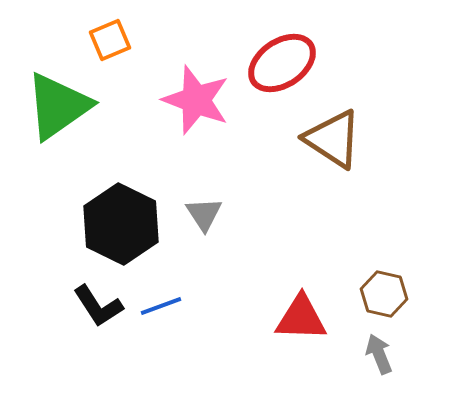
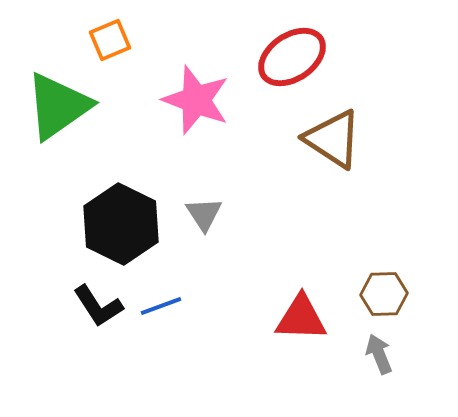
red ellipse: moved 10 px right, 6 px up
brown hexagon: rotated 15 degrees counterclockwise
